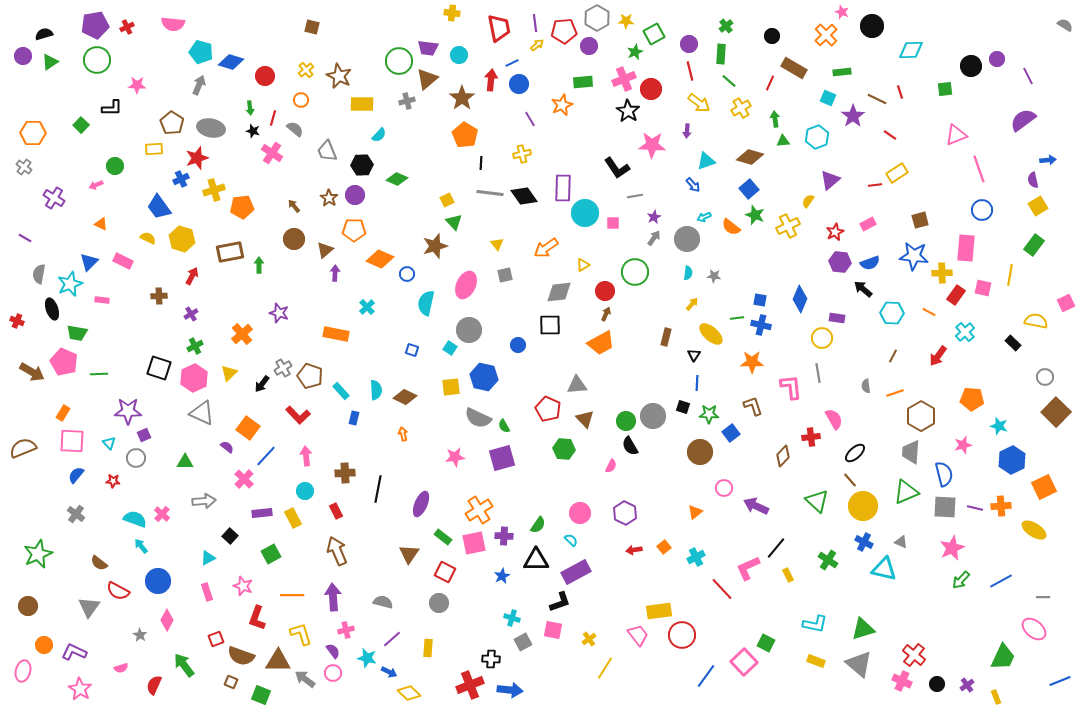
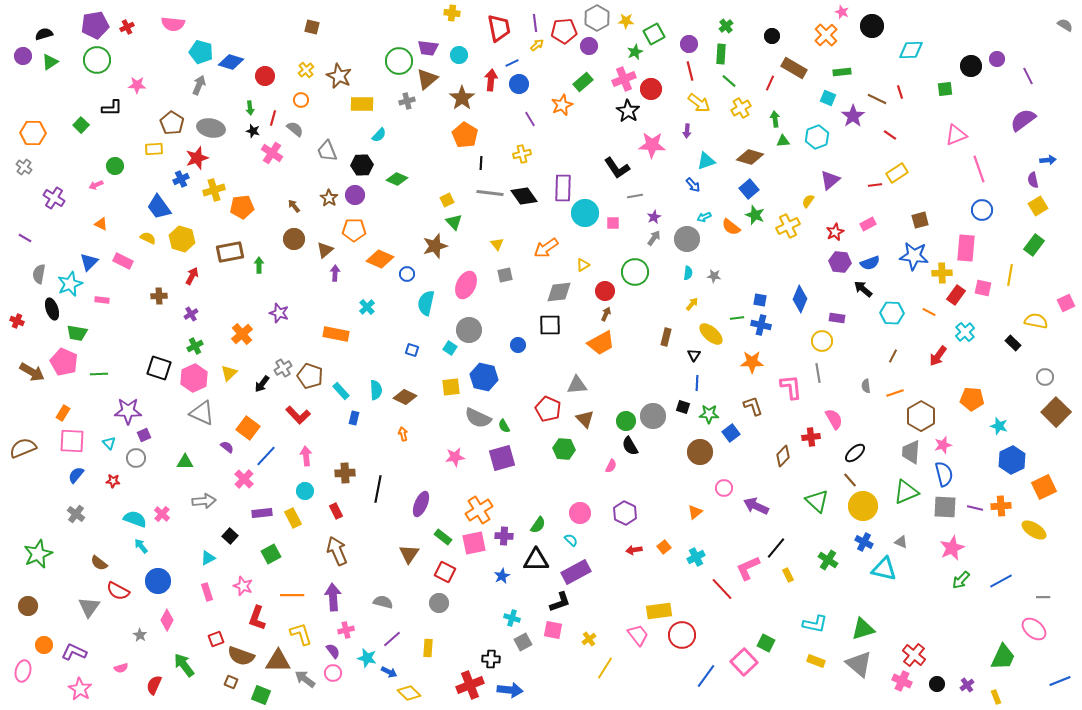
green rectangle at (583, 82): rotated 36 degrees counterclockwise
yellow circle at (822, 338): moved 3 px down
pink star at (963, 445): moved 20 px left
